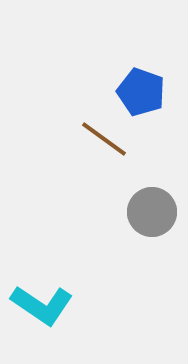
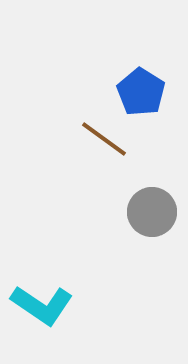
blue pentagon: rotated 12 degrees clockwise
